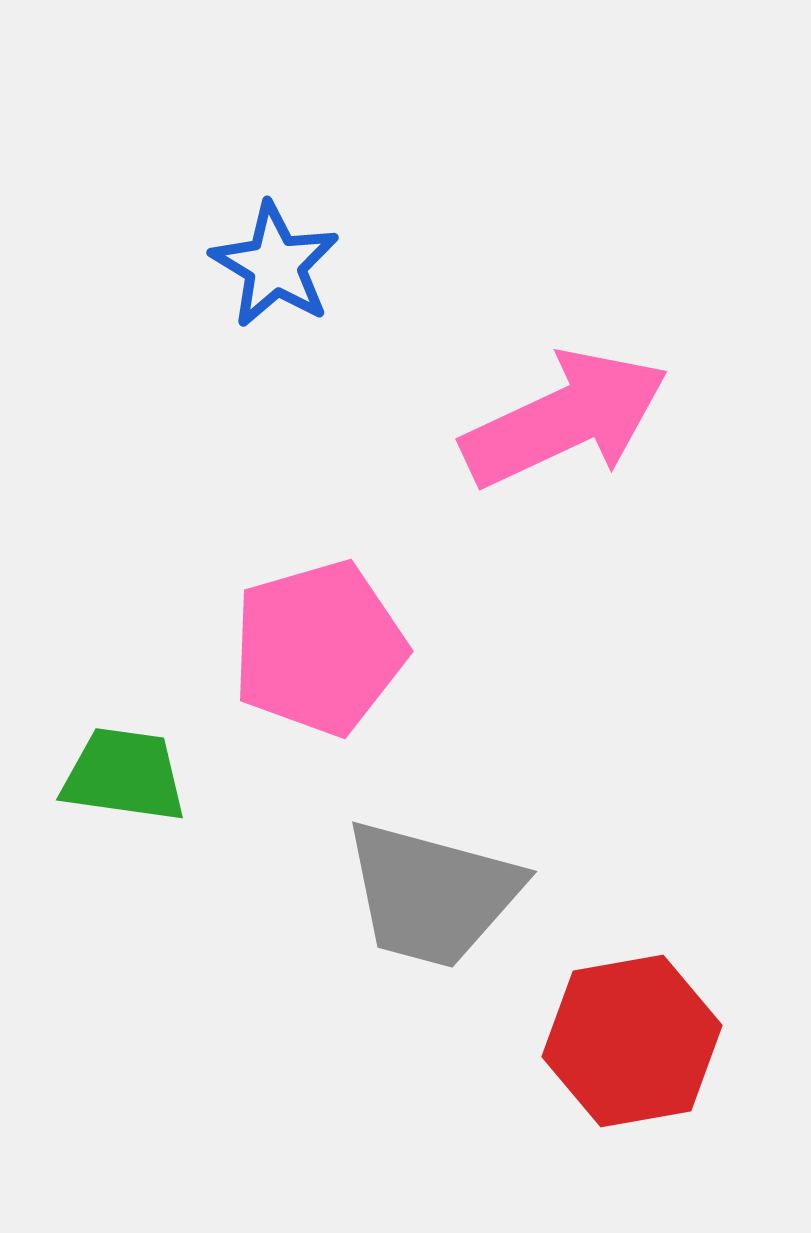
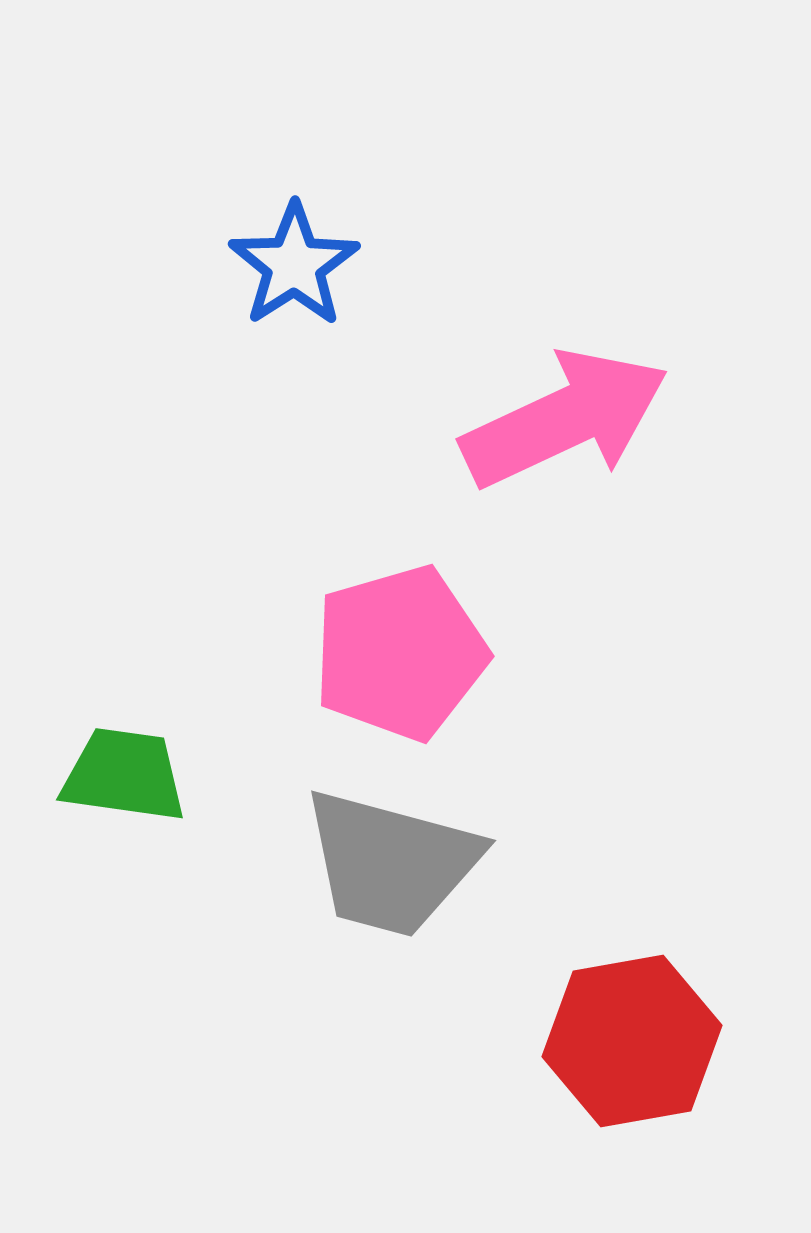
blue star: moved 19 px right; rotated 8 degrees clockwise
pink pentagon: moved 81 px right, 5 px down
gray trapezoid: moved 41 px left, 31 px up
